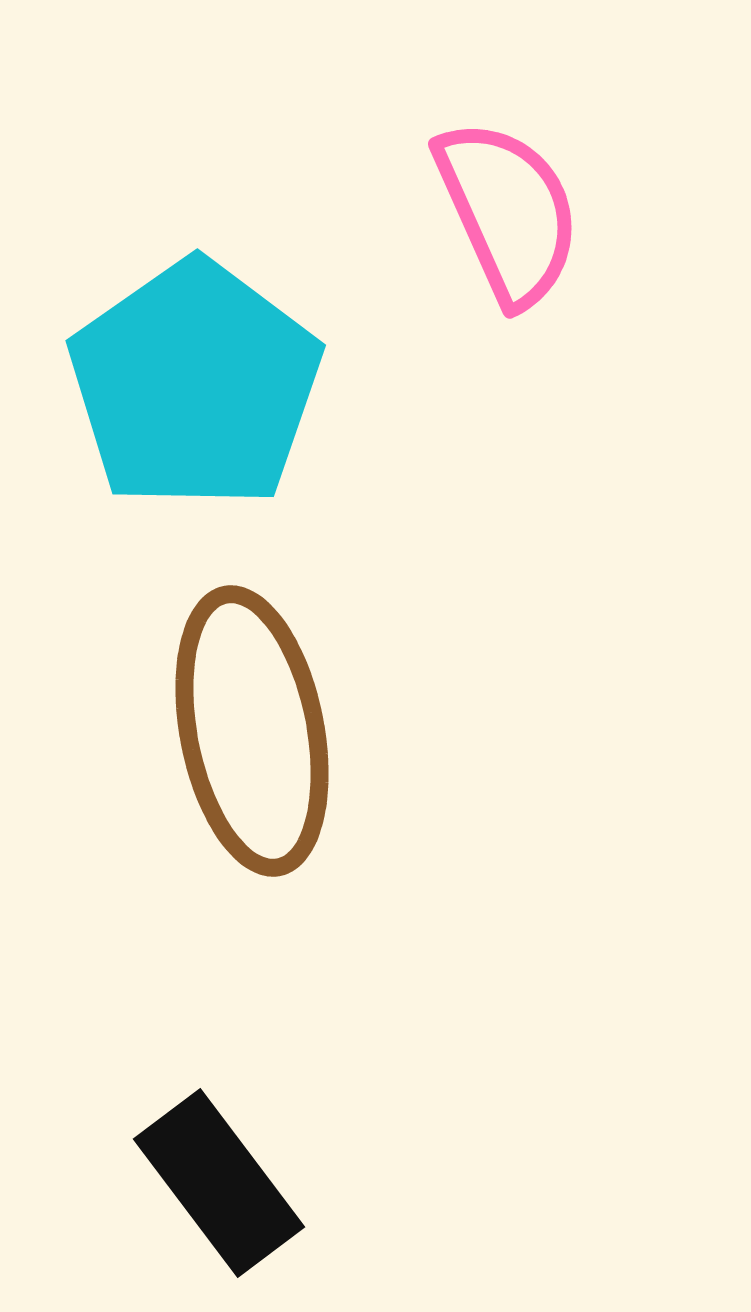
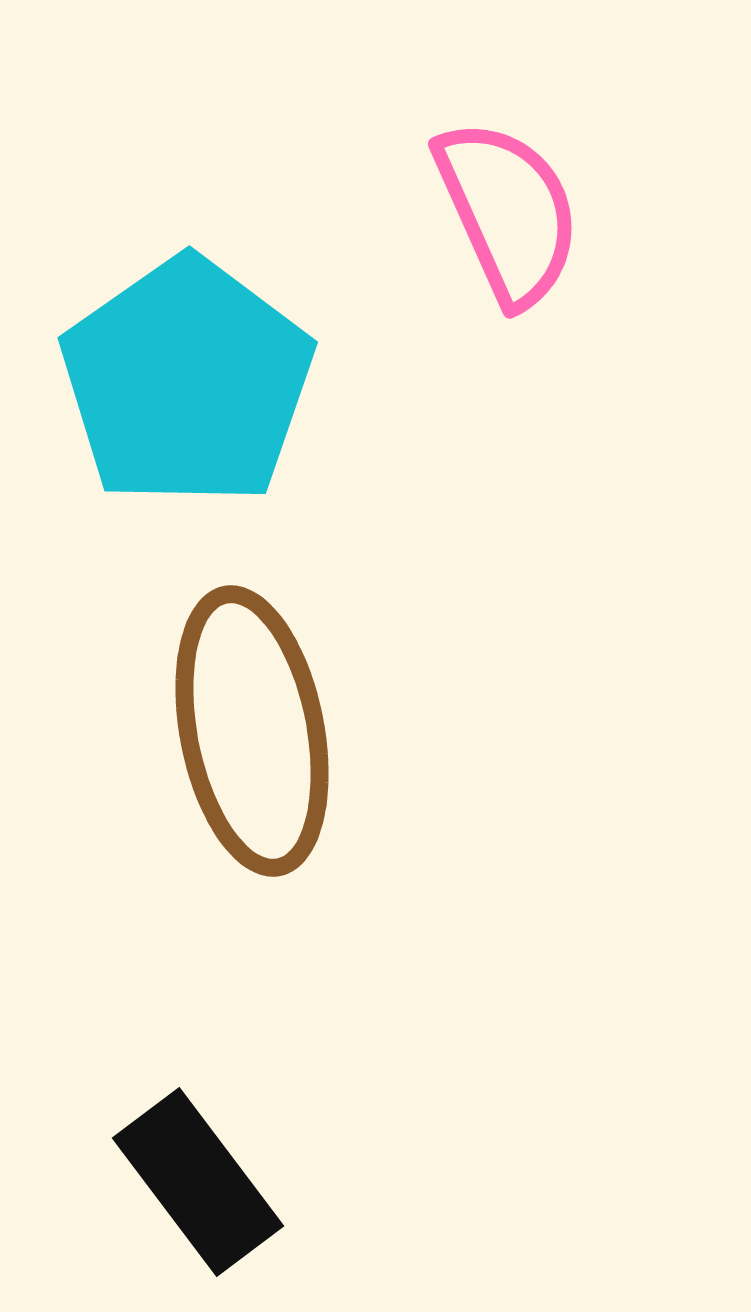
cyan pentagon: moved 8 px left, 3 px up
black rectangle: moved 21 px left, 1 px up
